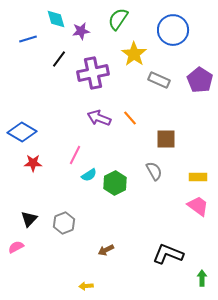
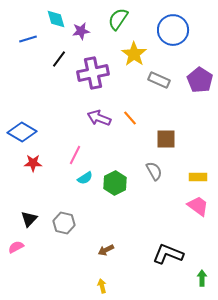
cyan semicircle: moved 4 px left, 3 px down
gray hexagon: rotated 25 degrees counterclockwise
yellow arrow: moved 16 px right; rotated 80 degrees clockwise
